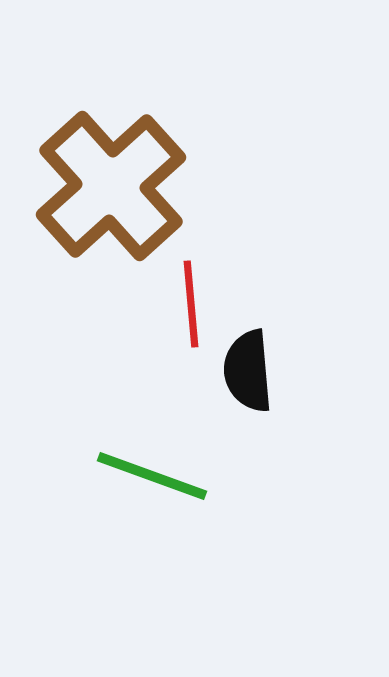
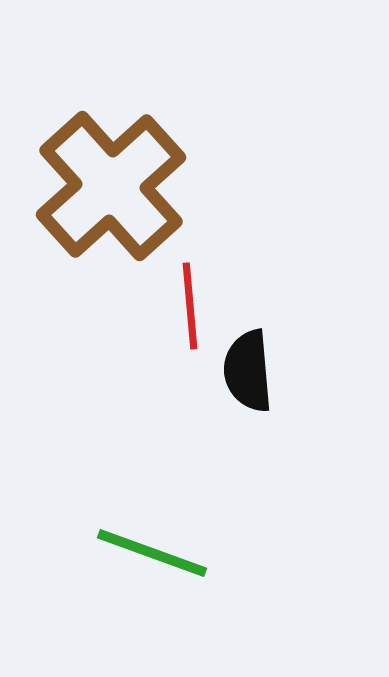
red line: moved 1 px left, 2 px down
green line: moved 77 px down
